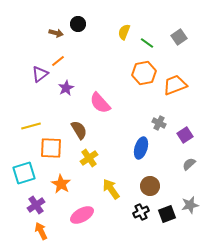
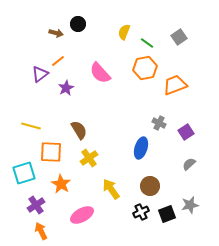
orange hexagon: moved 1 px right, 5 px up
pink semicircle: moved 30 px up
yellow line: rotated 30 degrees clockwise
purple square: moved 1 px right, 3 px up
orange square: moved 4 px down
